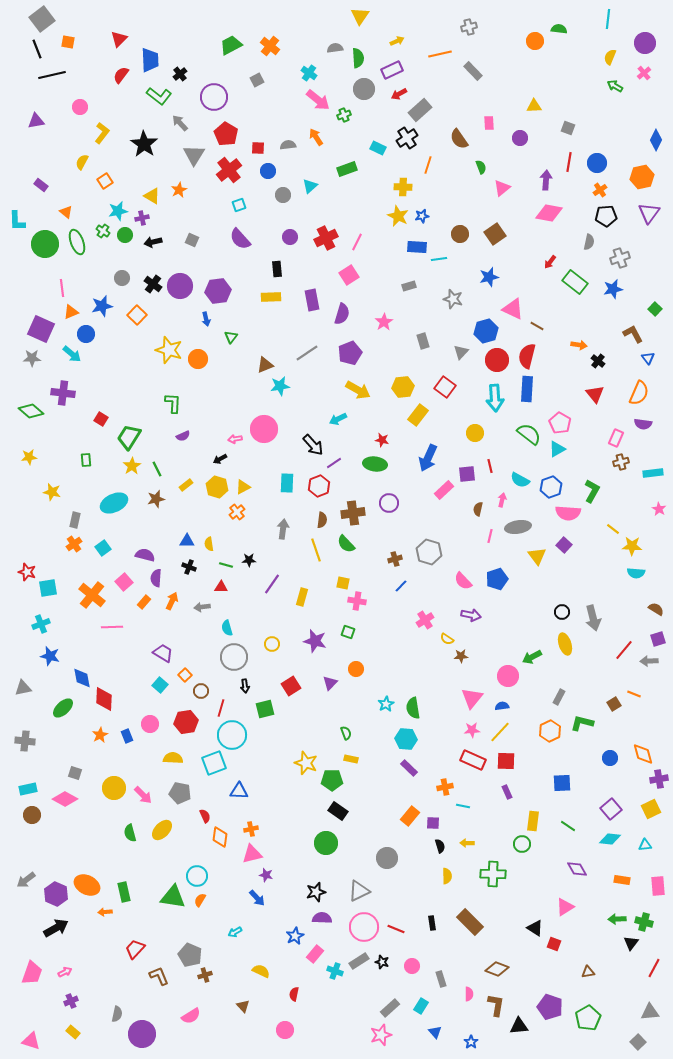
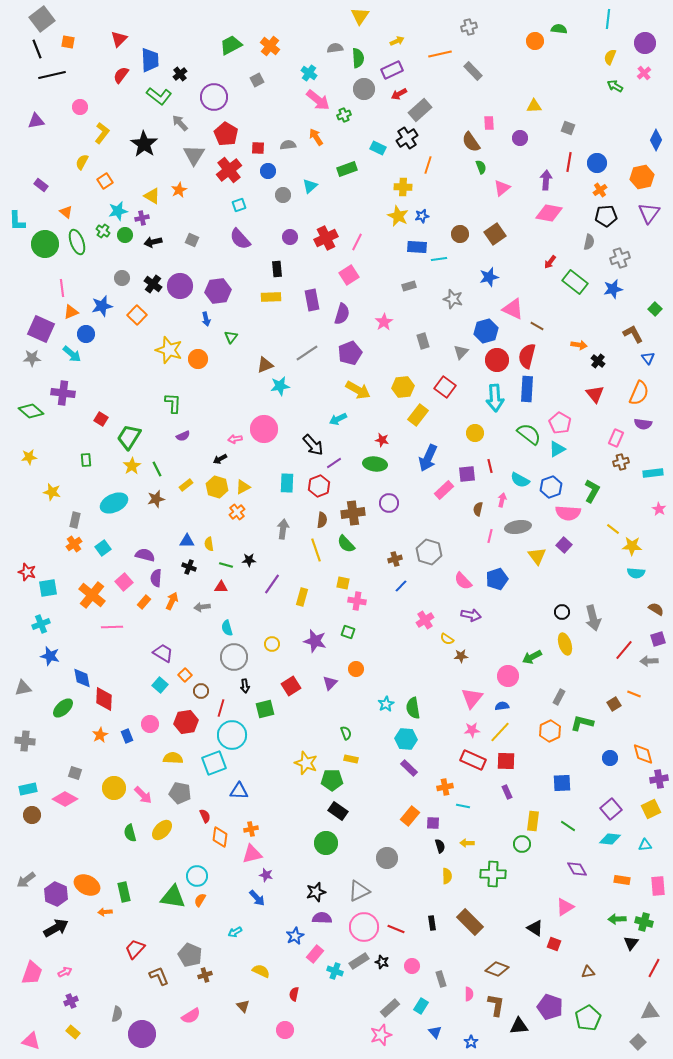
brown semicircle at (459, 139): moved 12 px right, 3 px down
